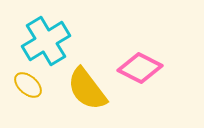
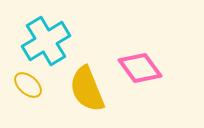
pink diamond: rotated 27 degrees clockwise
yellow semicircle: rotated 15 degrees clockwise
